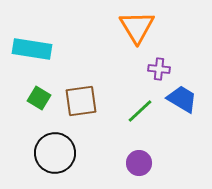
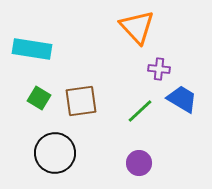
orange triangle: rotated 12 degrees counterclockwise
